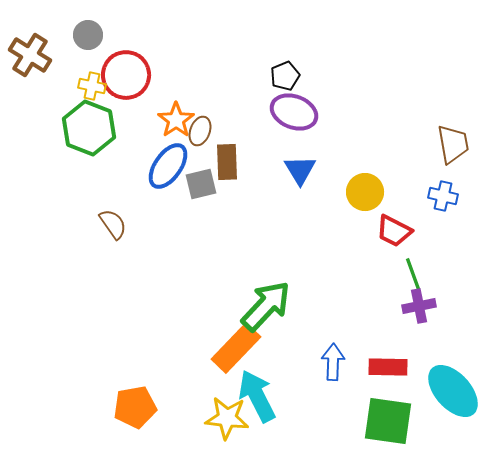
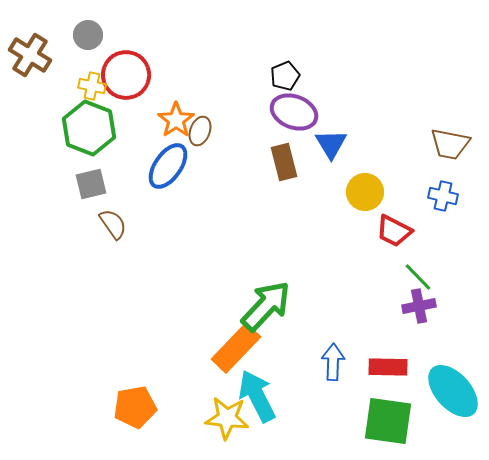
brown trapezoid: moved 3 px left; rotated 111 degrees clockwise
brown rectangle: moved 57 px right; rotated 12 degrees counterclockwise
blue triangle: moved 31 px right, 26 px up
gray square: moved 110 px left
green line: moved 5 px right, 3 px down; rotated 24 degrees counterclockwise
